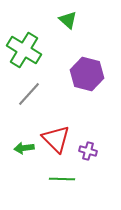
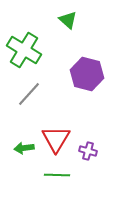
red triangle: rotated 16 degrees clockwise
green line: moved 5 px left, 4 px up
